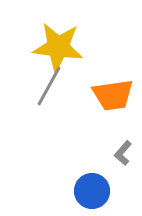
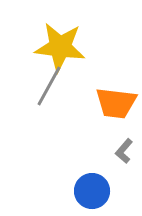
yellow star: moved 2 px right
orange trapezoid: moved 3 px right, 8 px down; rotated 15 degrees clockwise
gray L-shape: moved 1 px right, 2 px up
